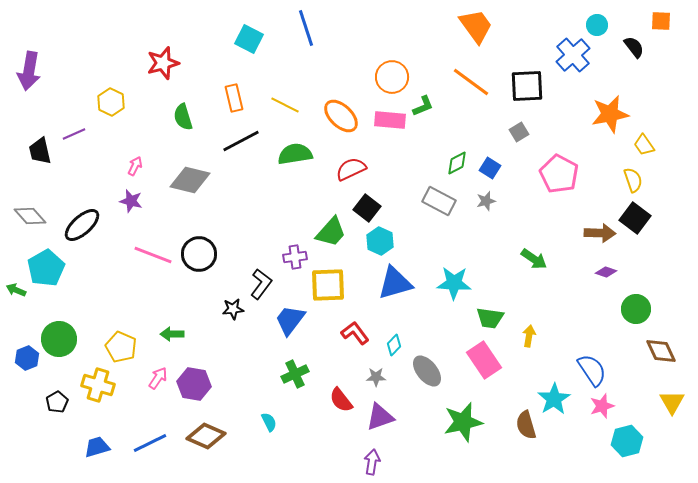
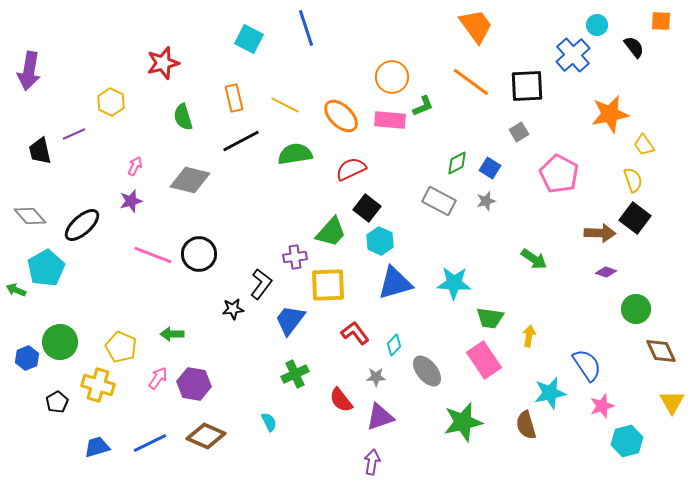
purple star at (131, 201): rotated 30 degrees counterclockwise
green circle at (59, 339): moved 1 px right, 3 px down
blue semicircle at (592, 370): moved 5 px left, 5 px up
cyan star at (554, 399): moved 4 px left, 6 px up; rotated 20 degrees clockwise
